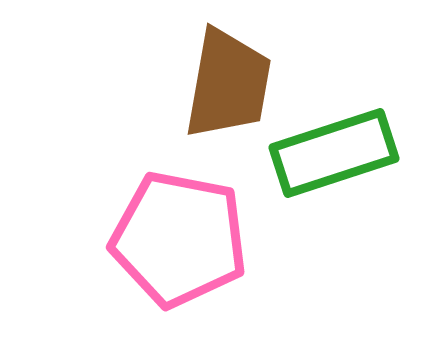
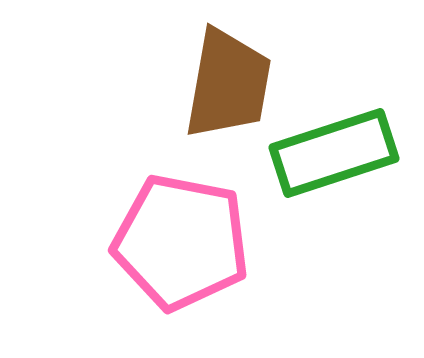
pink pentagon: moved 2 px right, 3 px down
